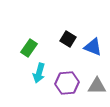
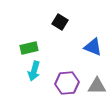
black square: moved 8 px left, 17 px up
green rectangle: rotated 42 degrees clockwise
cyan arrow: moved 5 px left, 2 px up
